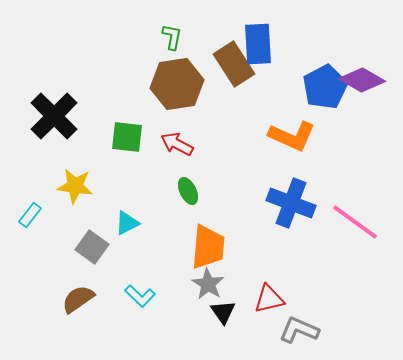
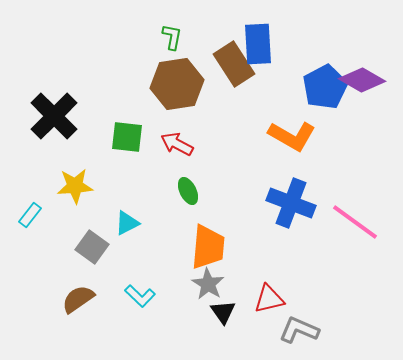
orange L-shape: rotated 6 degrees clockwise
yellow star: rotated 12 degrees counterclockwise
